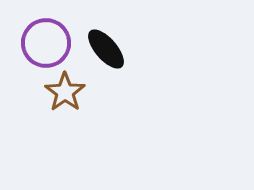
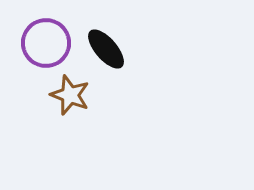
brown star: moved 5 px right, 3 px down; rotated 15 degrees counterclockwise
